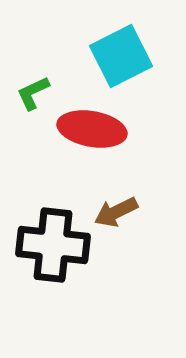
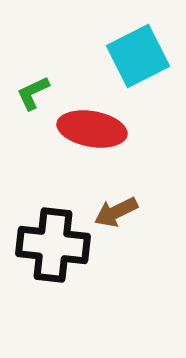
cyan square: moved 17 px right
